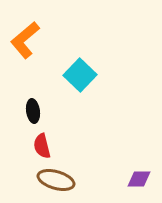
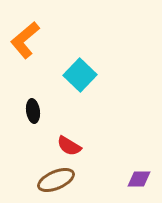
red semicircle: moved 27 px right; rotated 45 degrees counterclockwise
brown ellipse: rotated 39 degrees counterclockwise
